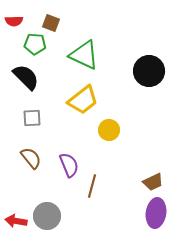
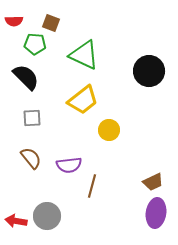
purple semicircle: rotated 105 degrees clockwise
